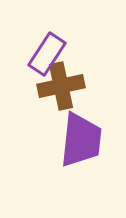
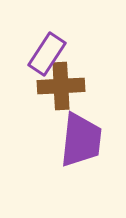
brown cross: rotated 9 degrees clockwise
